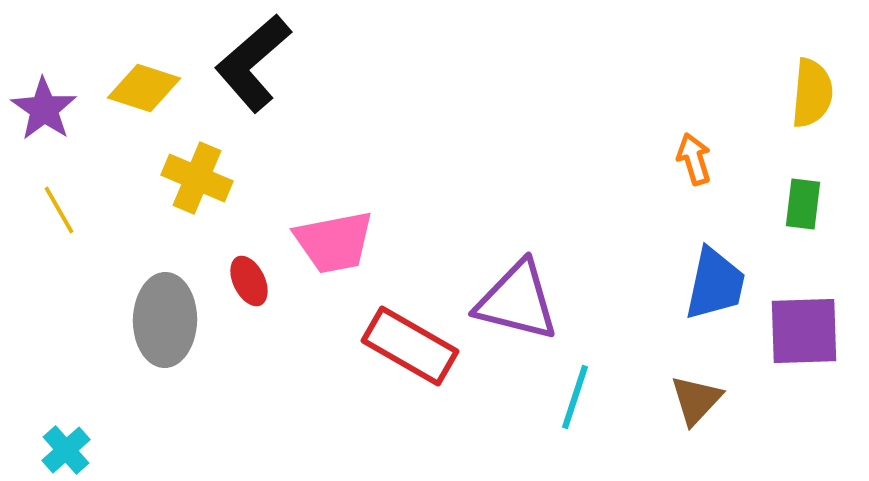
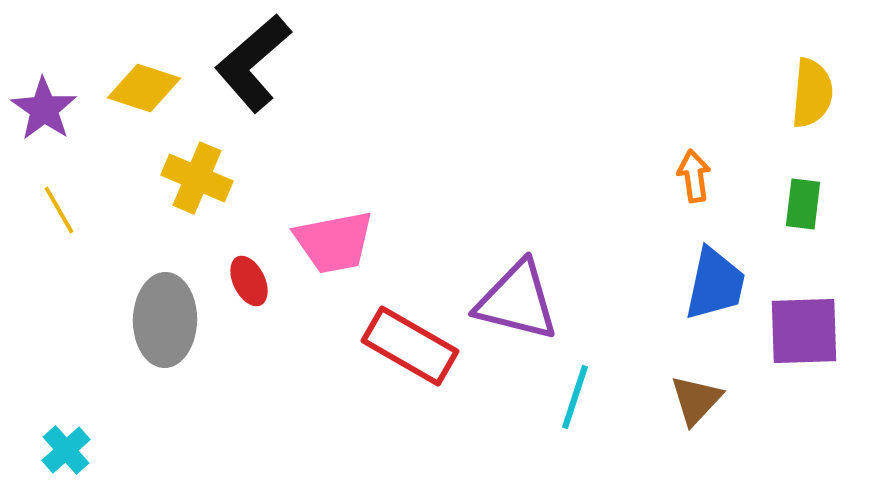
orange arrow: moved 17 px down; rotated 9 degrees clockwise
